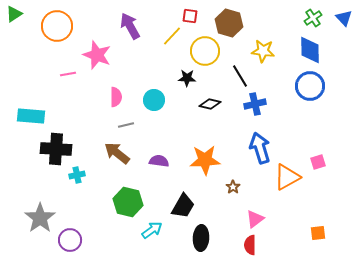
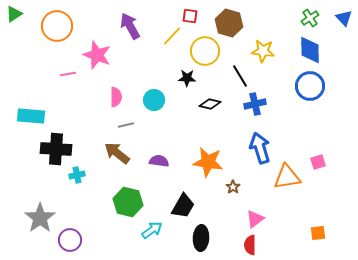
green cross: moved 3 px left
orange star: moved 3 px right, 2 px down; rotated 12 degrees clockwise
orange triangle: rotated 20 degrees clockwise
